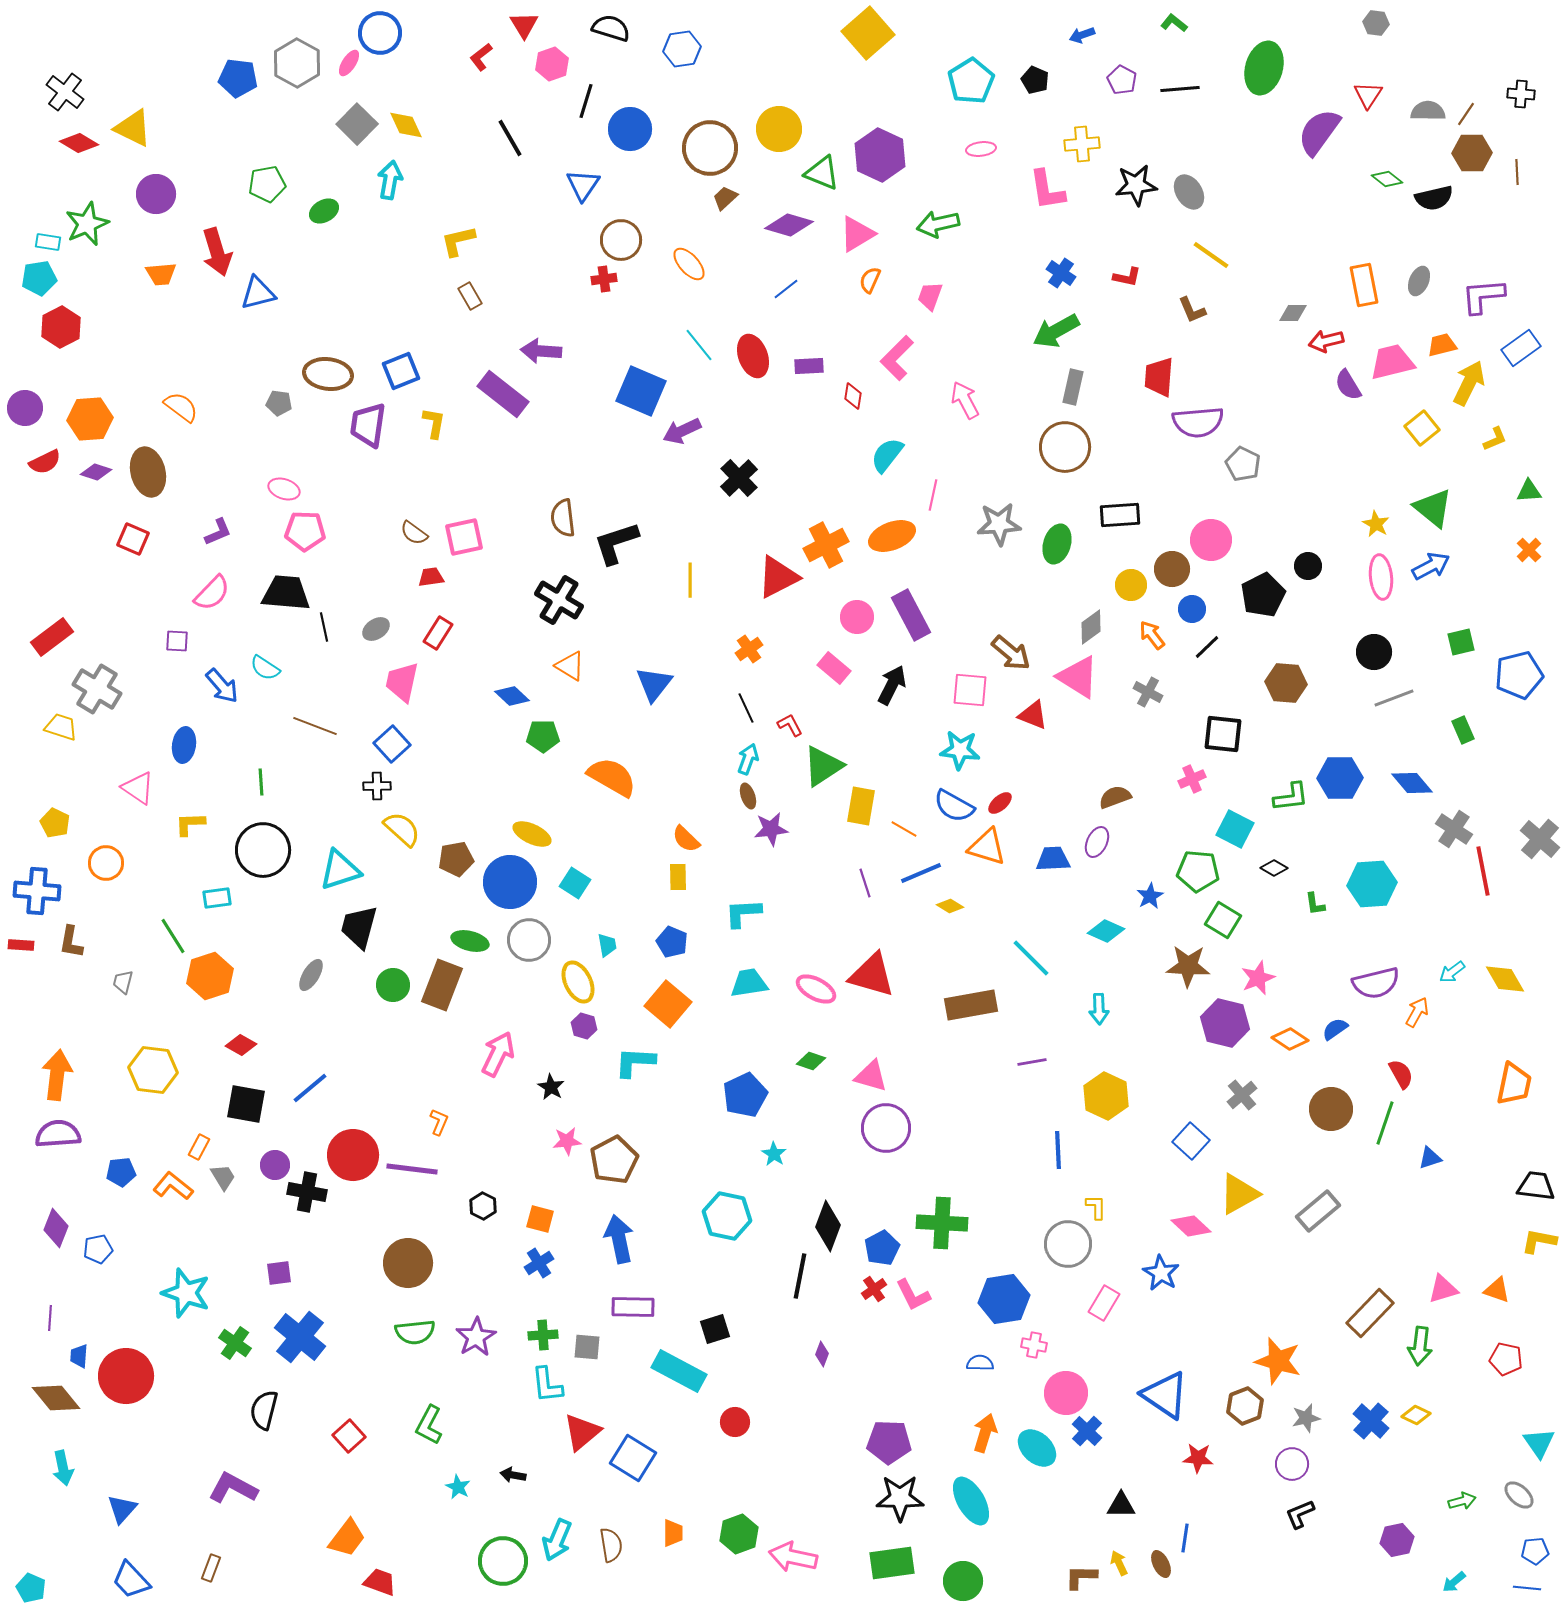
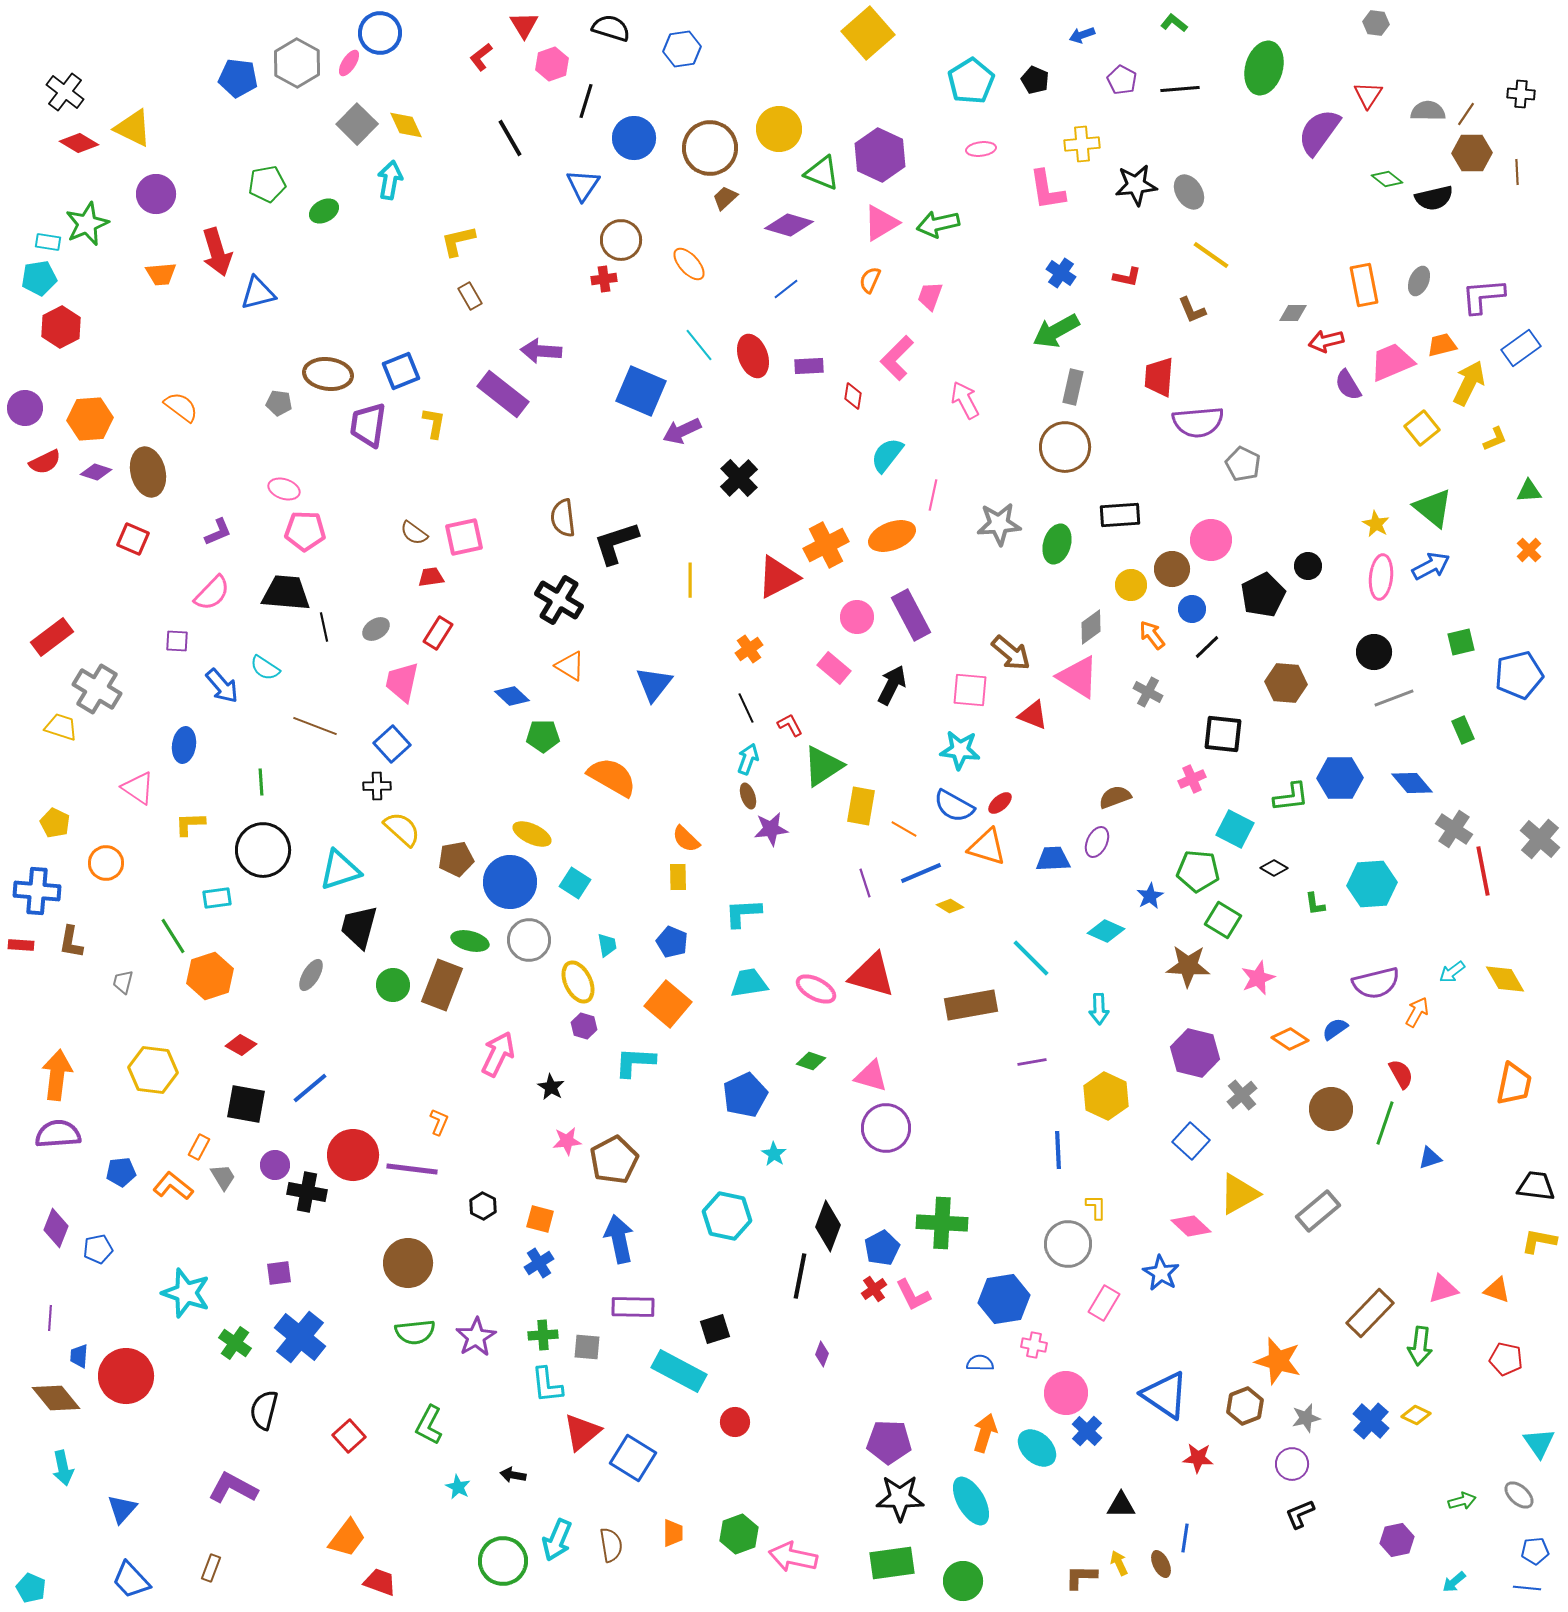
blue circle at (630, 129): moved 4 px right, 9 px down
pink triangle at (857, 234): moved 24 px right, 11 px up
pink trapezoid at (1392, 362): rotated 9 degrees counterclockwise
pink ellipse at (1381, 577): rotated 12 degrees clockwise
purple hexagon at (1225, 1023): moved 30 px left, 30 px down
